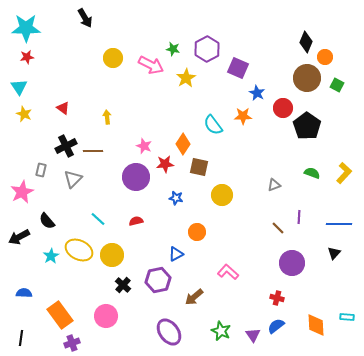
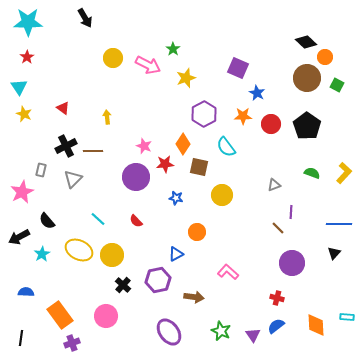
cyan star at (26, 28): moved 2 px right, 6 px up
black diamond at (306, 42): rotated 70 degrees counterclockwise
green star at (173, 49): rotated 24 degrees clockwise
purple hexagon at (207, 49): moved 3 px left, 65 px down
red star at (27, 57): rotated 24 degrees counterclockwise
pink arrow at (151, 65): moved 3 px left
yellow star at (186, 78): rotated 12 degrees clockwise
red circle at (283, 108): moved 12 px left, 16 px down
cyan semicircle at (213, 125): moved 13 px right, 22 px down
purple line at (299, 217): moved 8 px left, 5 px up
red semicircle at (136, 221): rotated 120 degrees counterclockwise
cyan star at (51, 256): moved 9 px left, 2 px up
blue semicircle at (24, 293): moved 2 px right, 1 px up
brown arrow at (194, 297): rotated 132 degrees counterclockwise
